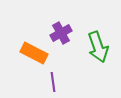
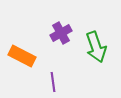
green arrow: moved 2 px left
orange rectangle: moved 12 px left, 3 px down
